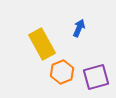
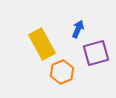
blue arrow: moved 1 px left, 1 px down
purple square: moved 24 px up
